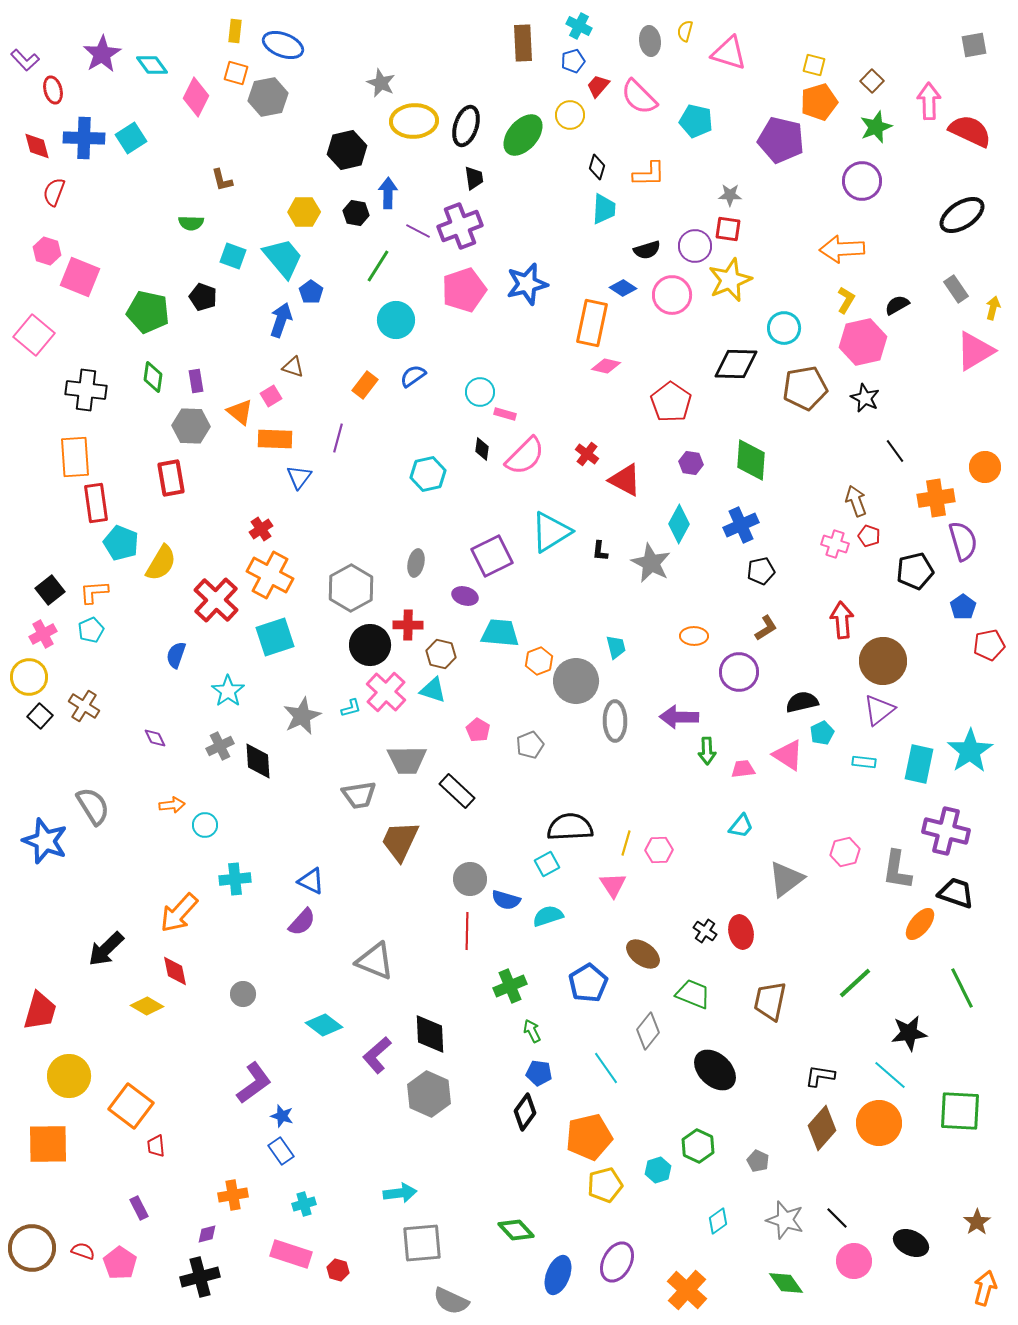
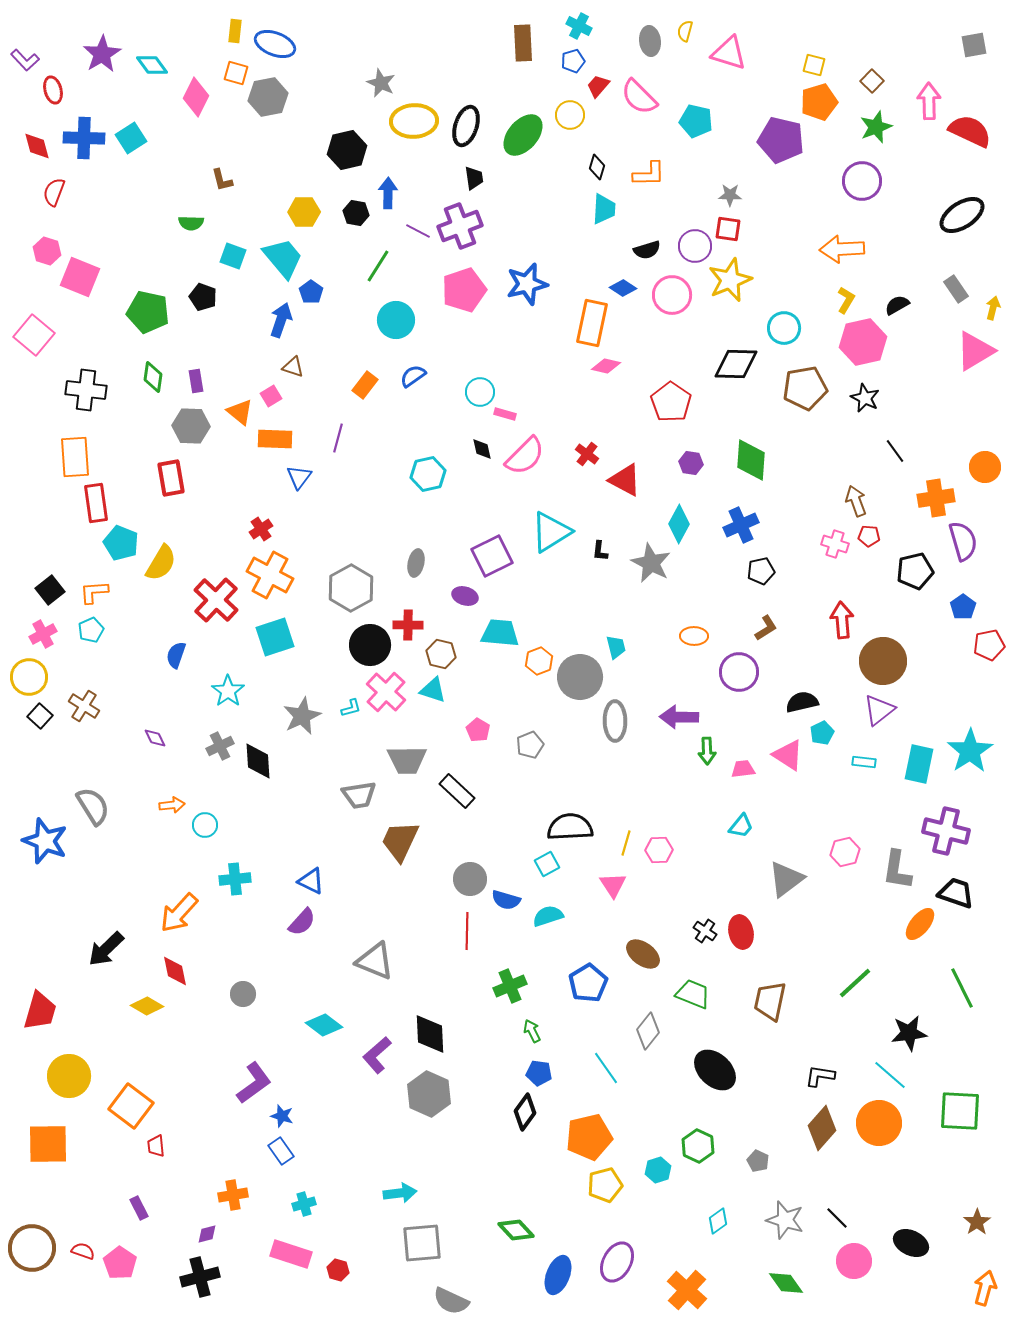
blue ellipse at (283, 45): moved 8 px left, 1 px up
black diamond at (482, 449): rotated 20 degrees counterclockwise
red pentagon at (869, 536): rotated 15 degrees counterclockwise
gray circle at (576, 681): moved 4 px right, 4 px up
